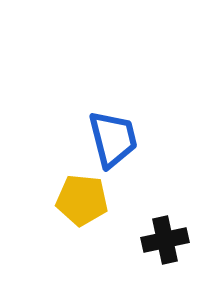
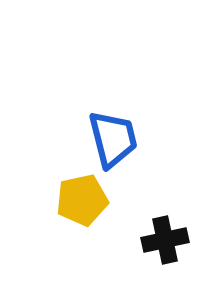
yellow pentagon: rotated 18 degrees counterclockwise
